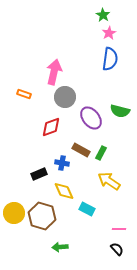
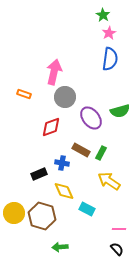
green semicircle: rotated 30 degrees counterclockwise
